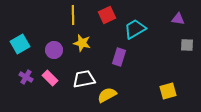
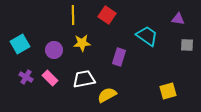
red square: rotated 30 degrees counterclockwise
cyan trapezoid: moved 12 px right, 7 px down; rotated 65 degrees clockwise
yellow star: rotated 18 degrees counterclockwise
